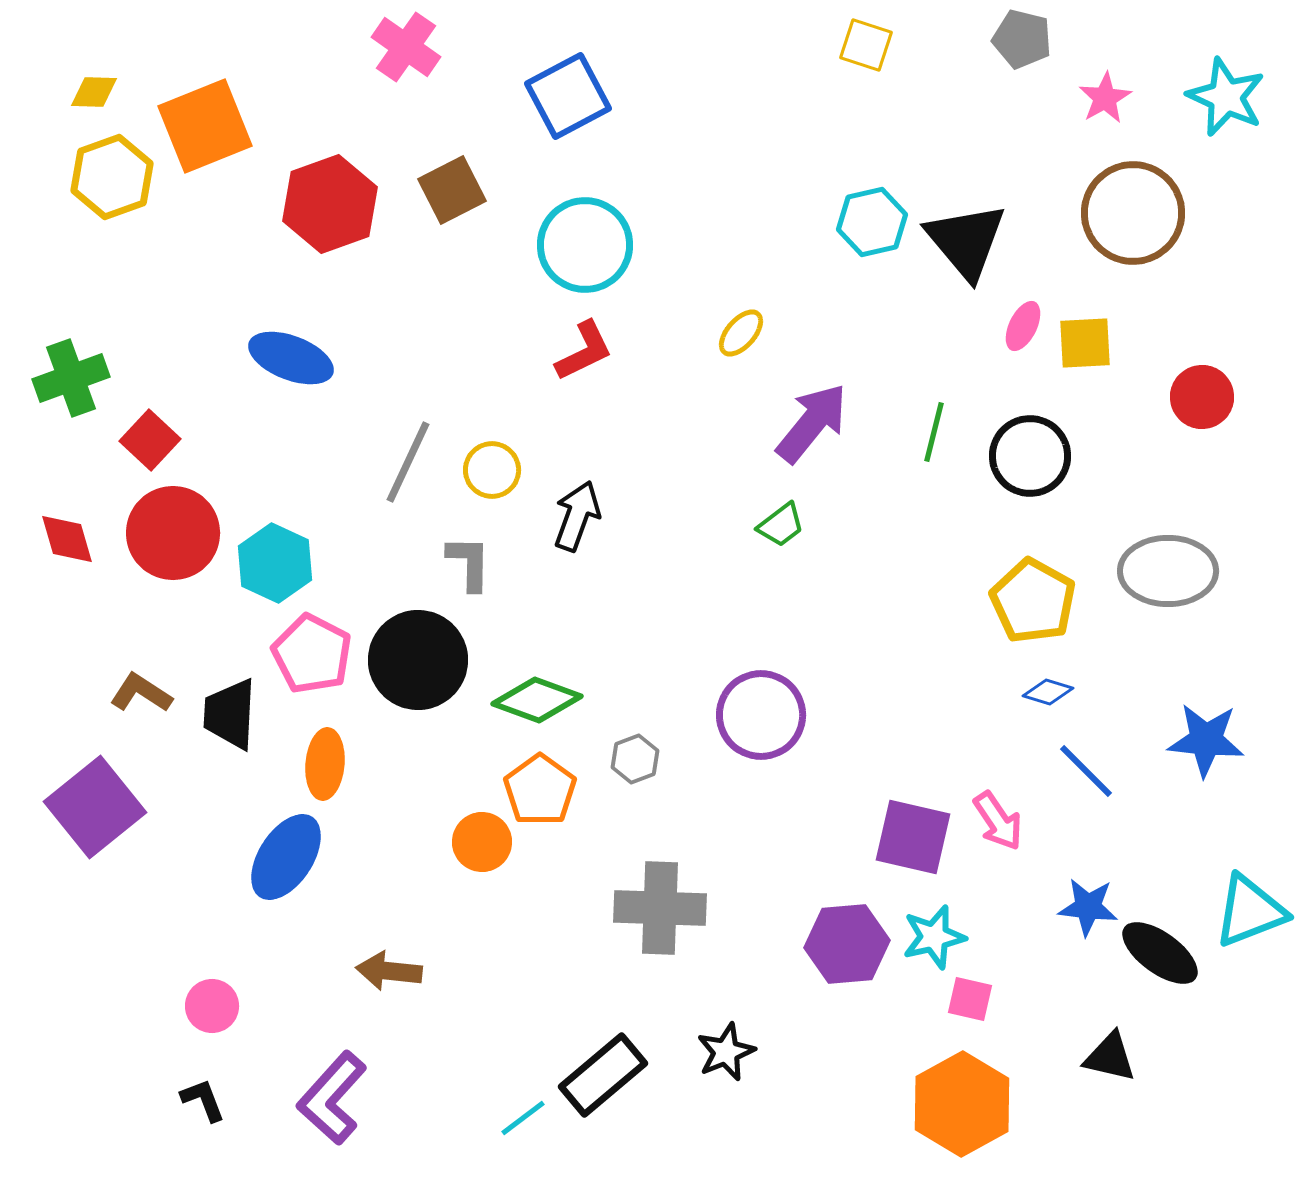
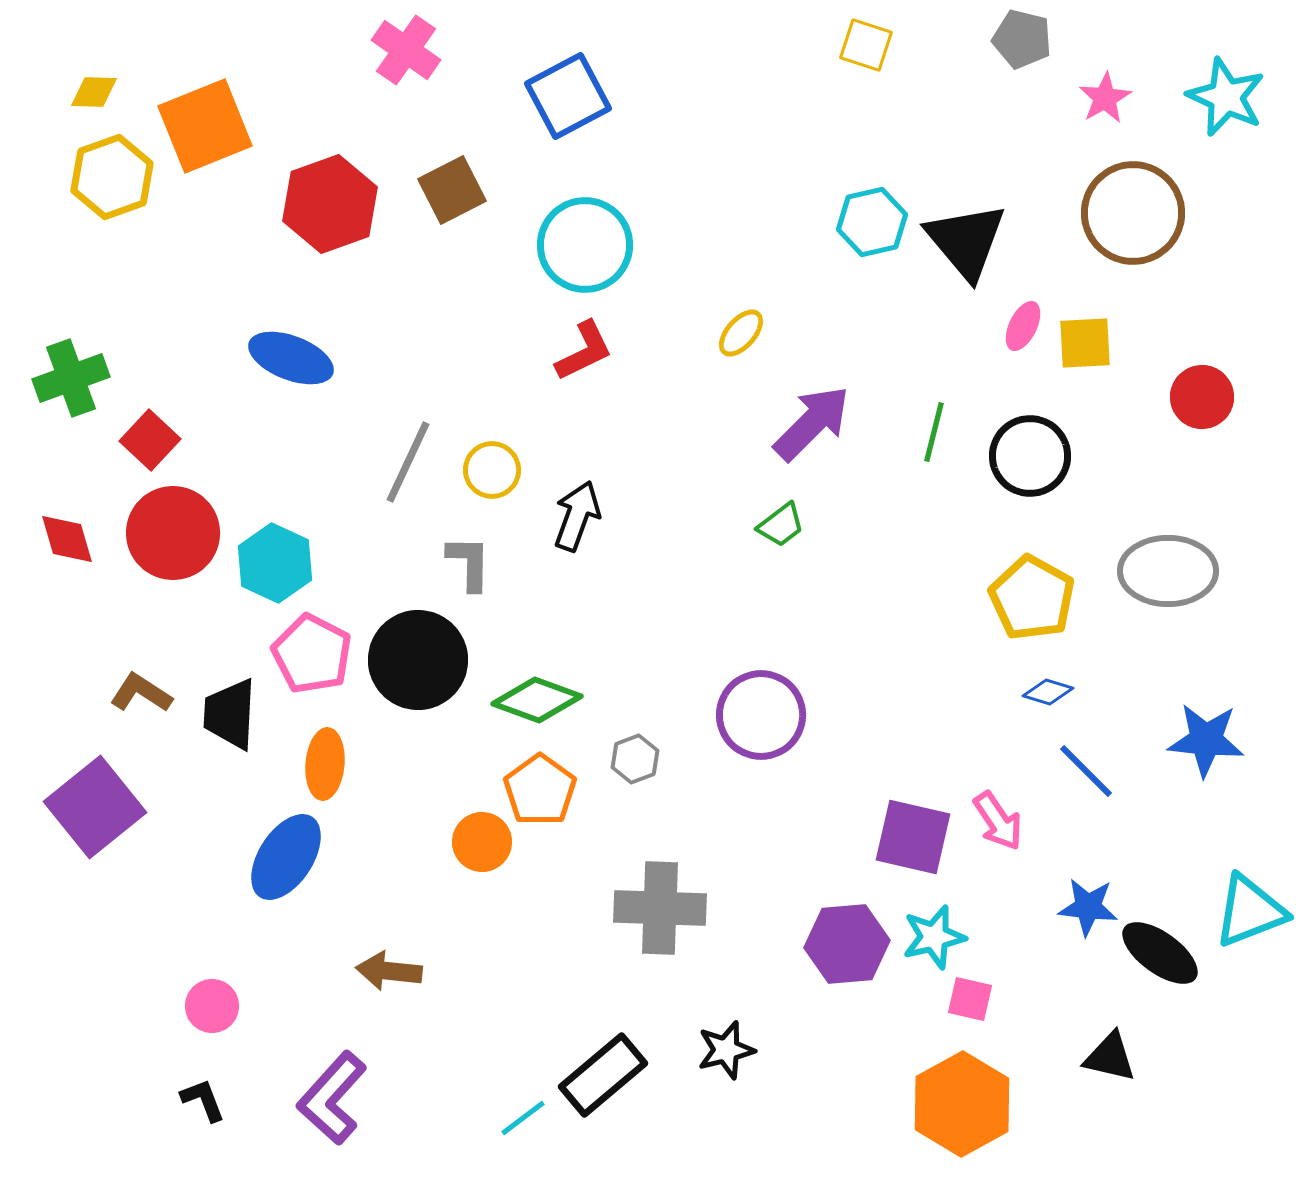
pink cross at (406, 47): moved 3 px down
purple arrow at (812, 423): rotated 6 degrees clockwise
yellow pentagon at (1033, 601): moved 1 px left, 3 px up
black star at (726, 1052): moved 2 px up; rotated 8 degrees clockwise
